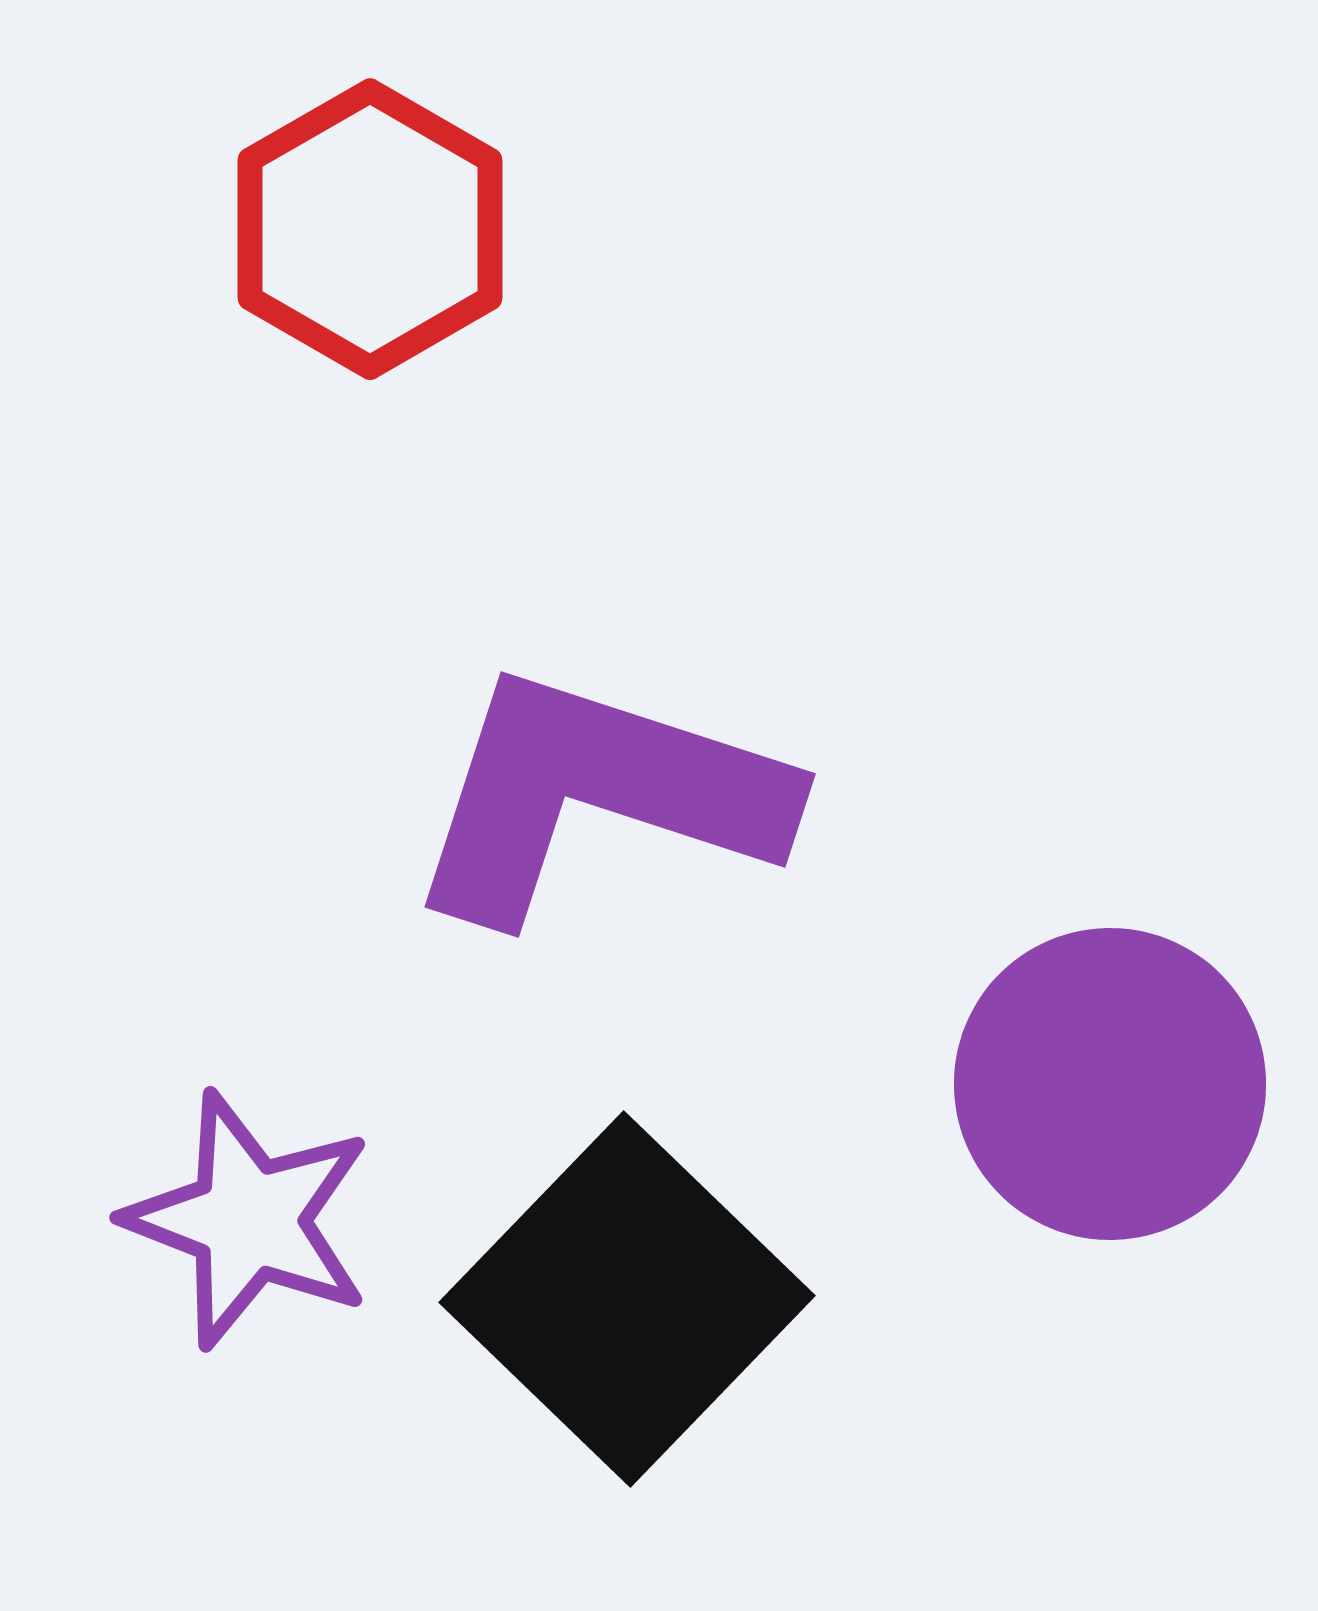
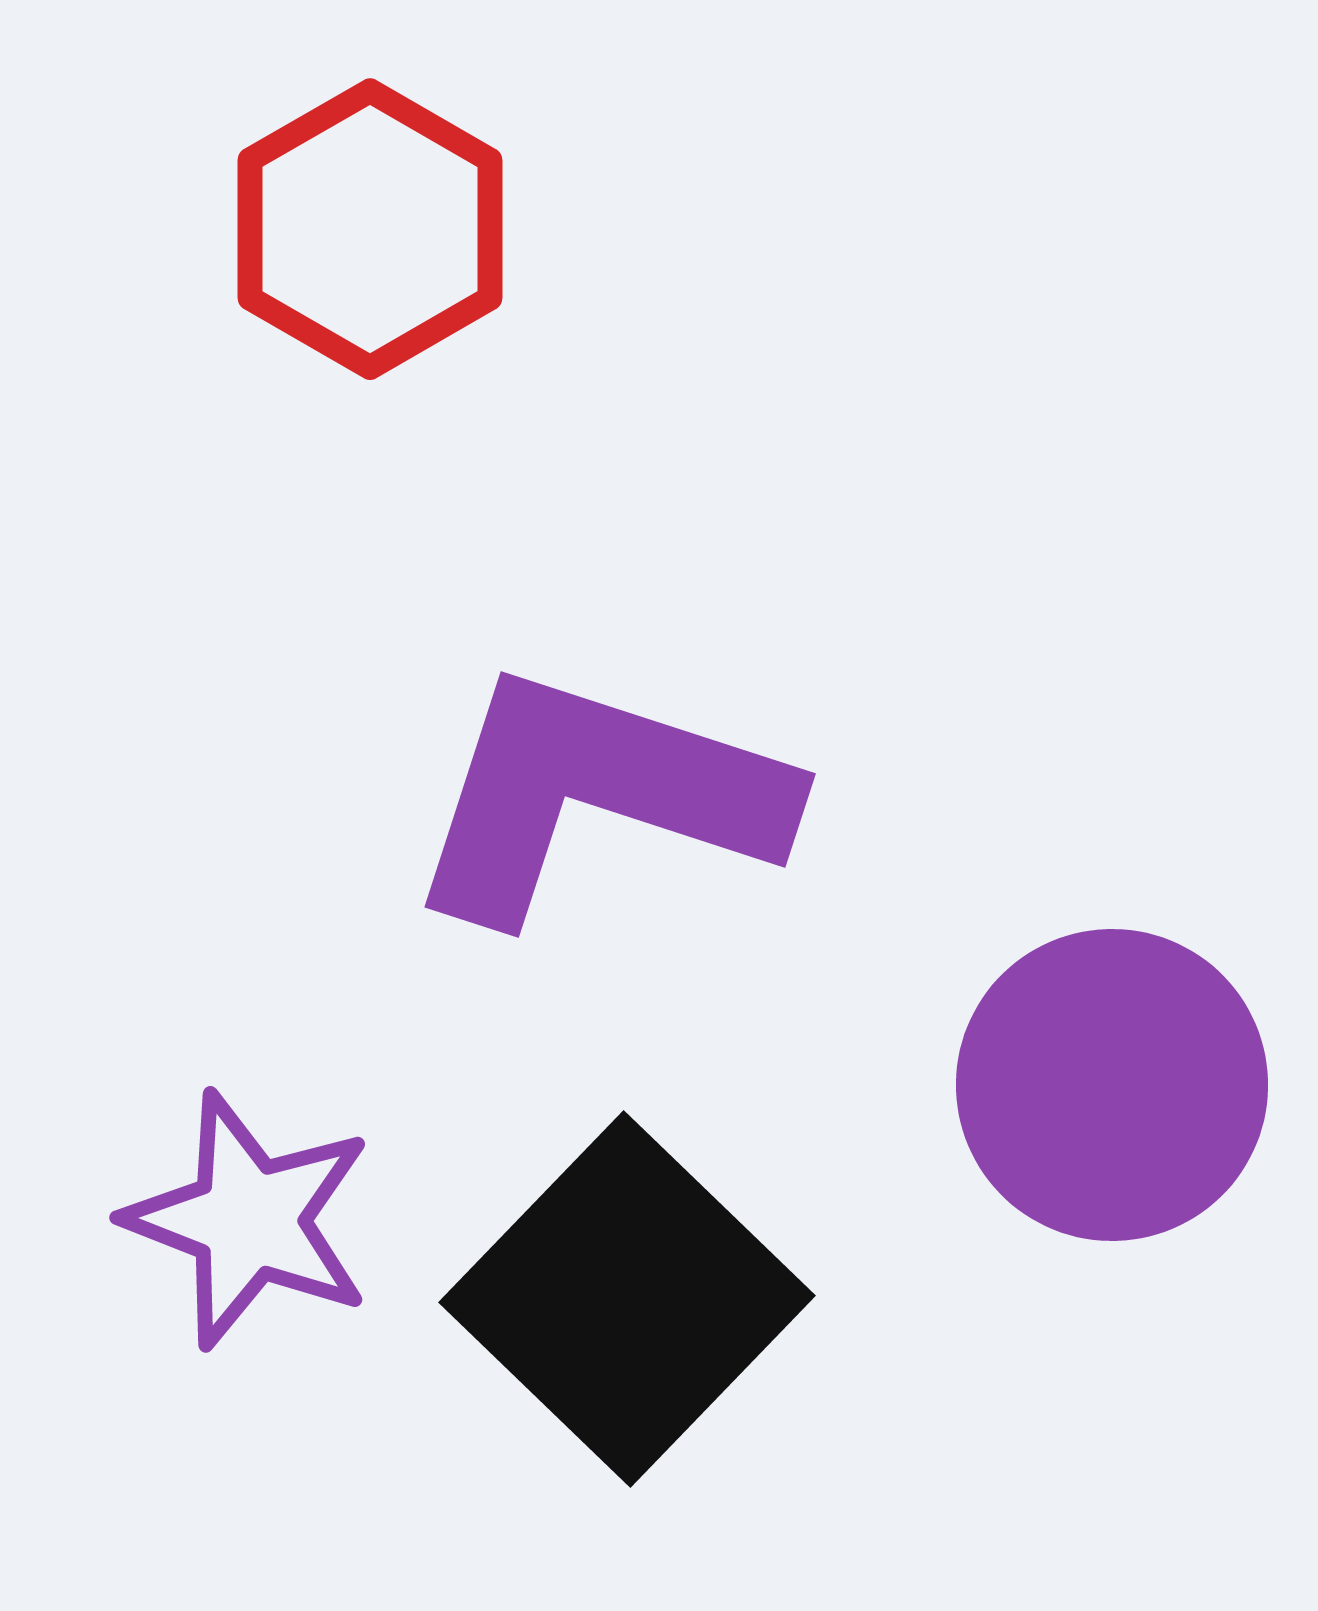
purple circle: moved 2 px right, 1 px down
